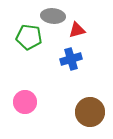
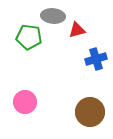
blue cross: moved 25 px right
